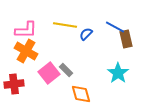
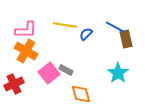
gray rectangle: rotated 16 degrees counterclockwise
red cross: rotated 18 degrees counterclockwise
